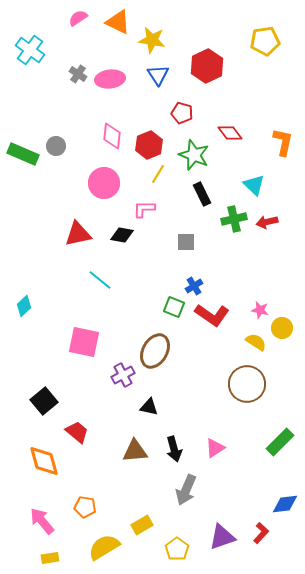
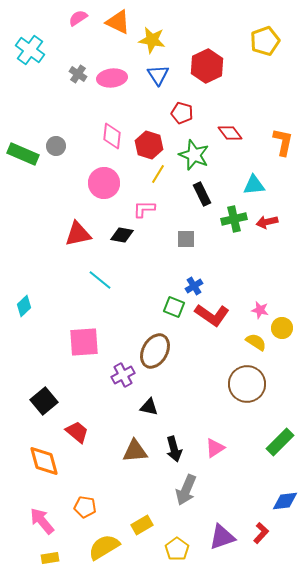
yellow pentagon at (265, 41): rotated 12 degrees counterclockwise
pink ellipse at (110, 79): moved 2 px right, 1 px up
red hexagon at (149, 145): rotated 20 degrees counterclockwise
cyan triangle at (254, 185): rotated 50 degrees counterclockwise
gray square at (186, 242): moved 3 px up
pink square at (84, 342): rotated 16 degrees counterclockwise
blue diamond at (285, 504): moved 3 px up
